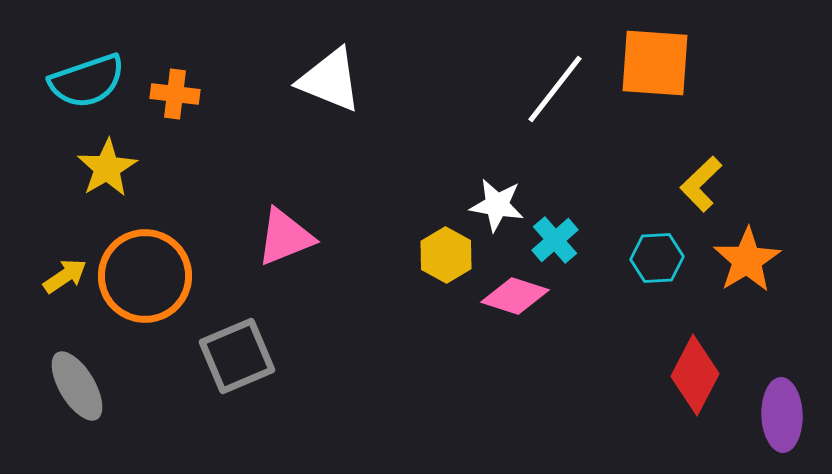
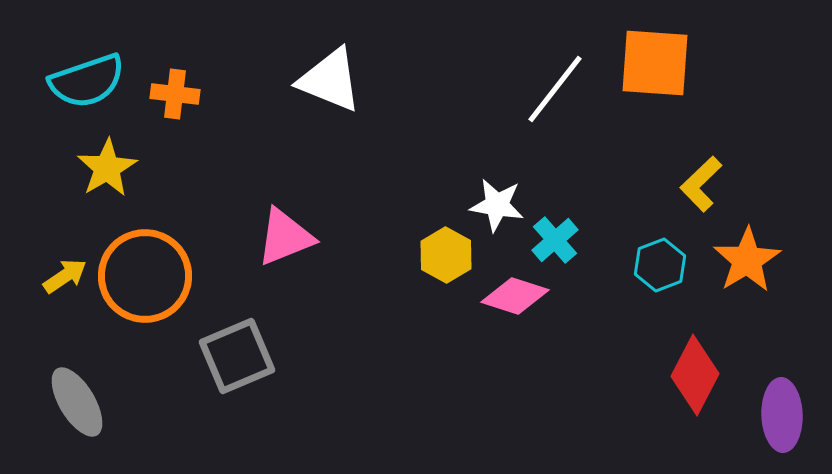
cyan hexagon: moved 3 px right, 7 px down; rotated 18 degrees counterclockwise
gray ellipse: moved 16 px down
